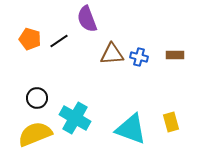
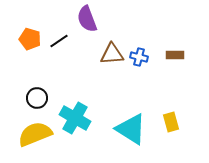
cyan triangle: rotated 12 degrees clockwise
